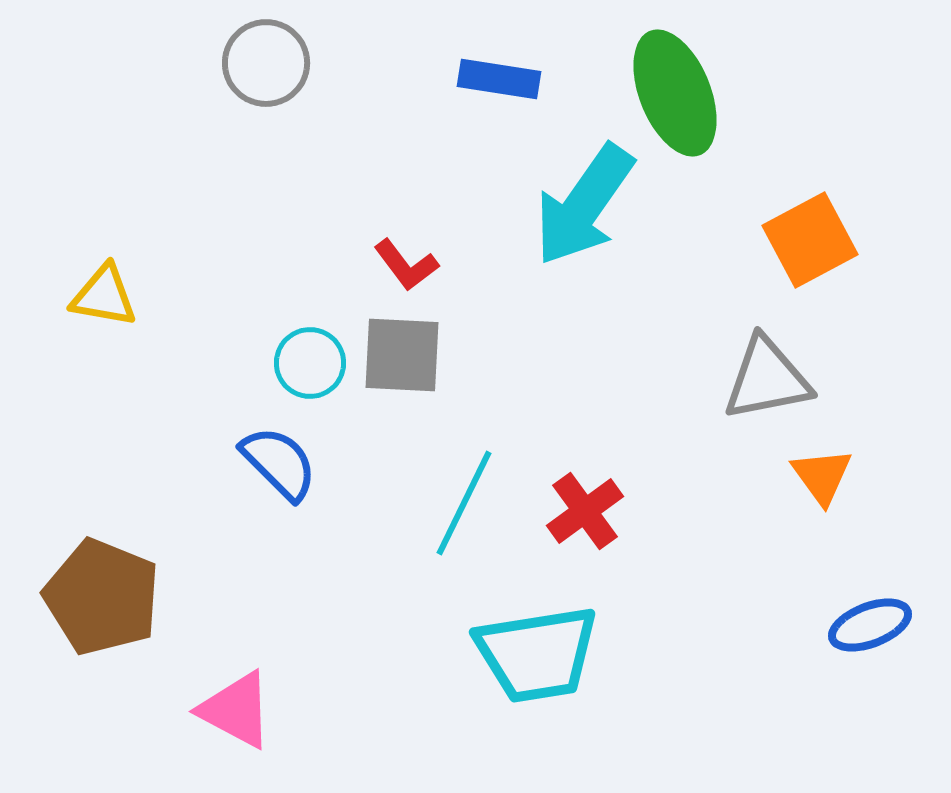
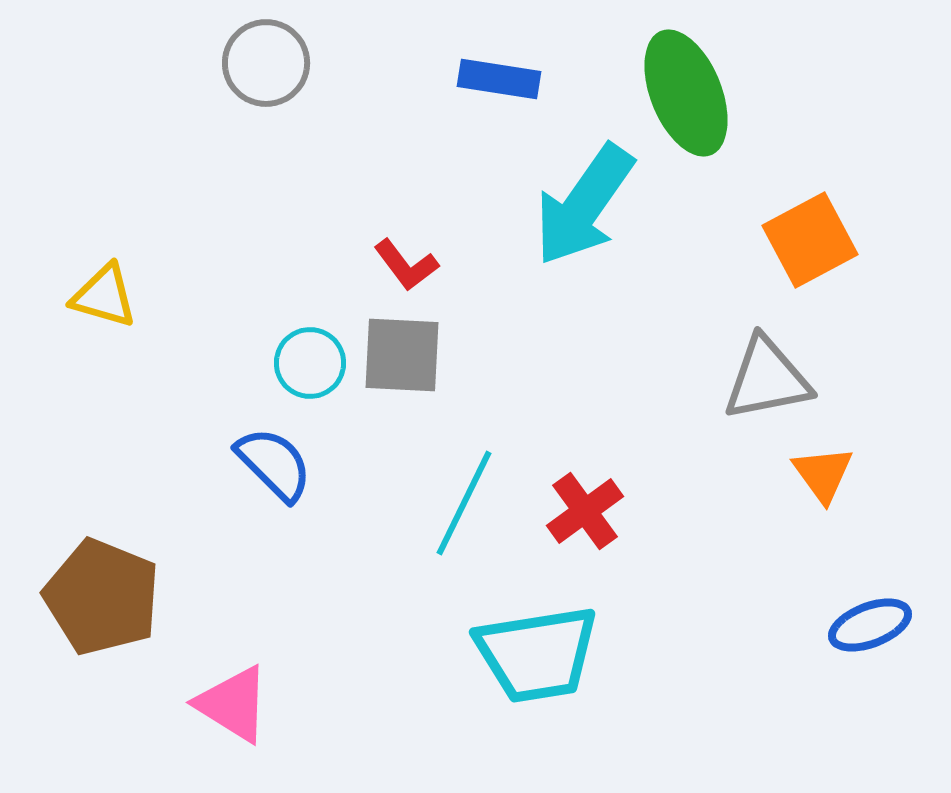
green ellipse: moved 11 px right
yellow triangle: rotated 6 degrees clockwise
blue semicircle: moved 5 px left, 1 px down
orange triangle: moved 1 px right, 2 px up
pink triangle: moved 3 px left, 6 px up; rotated 4 degrees clockwise
